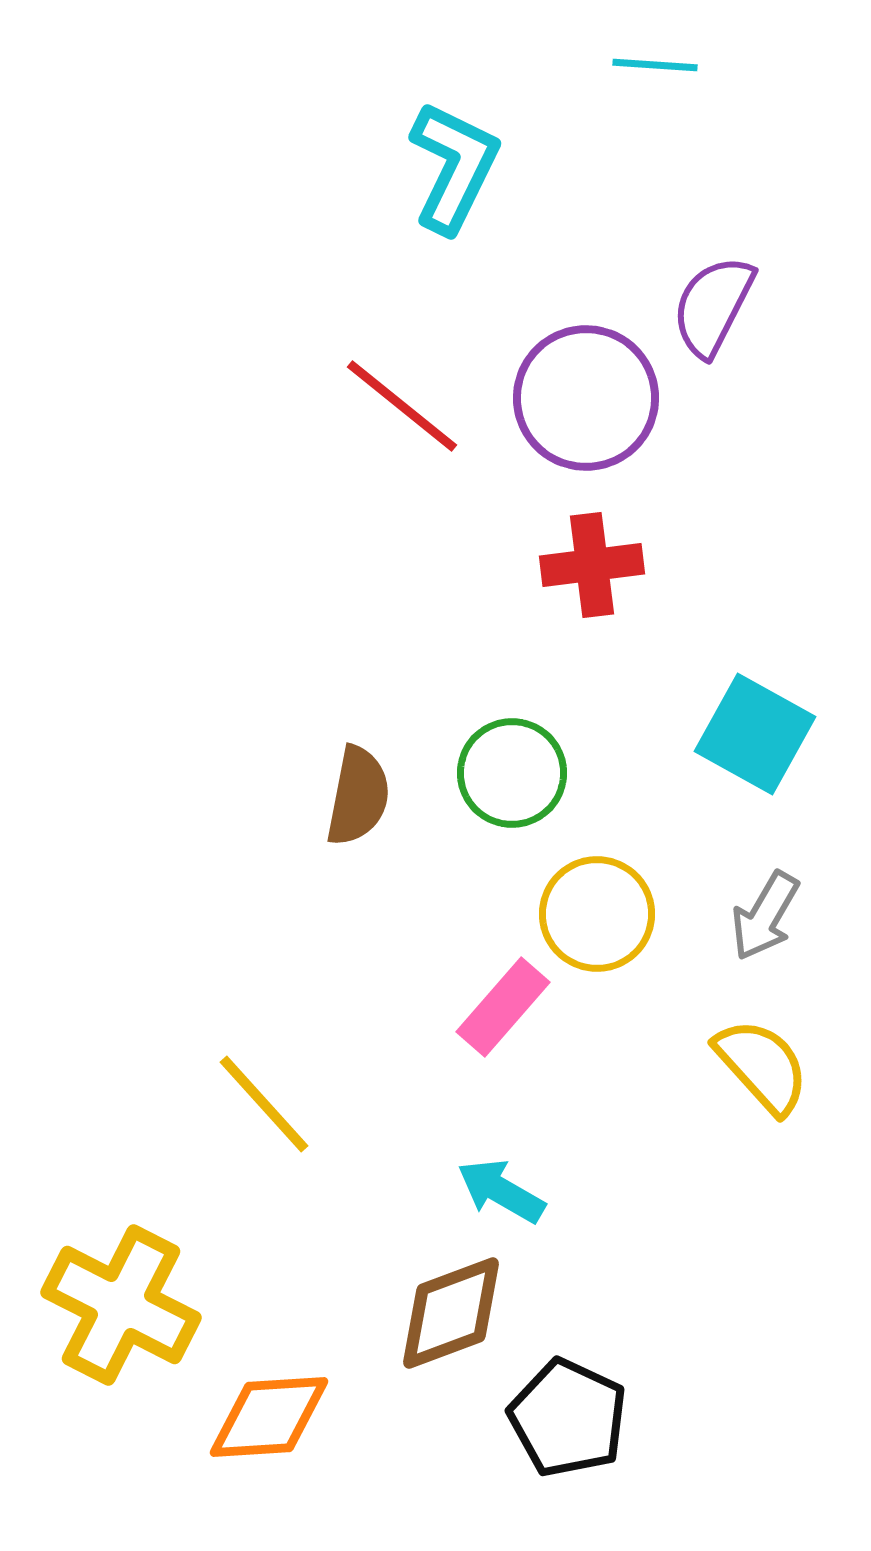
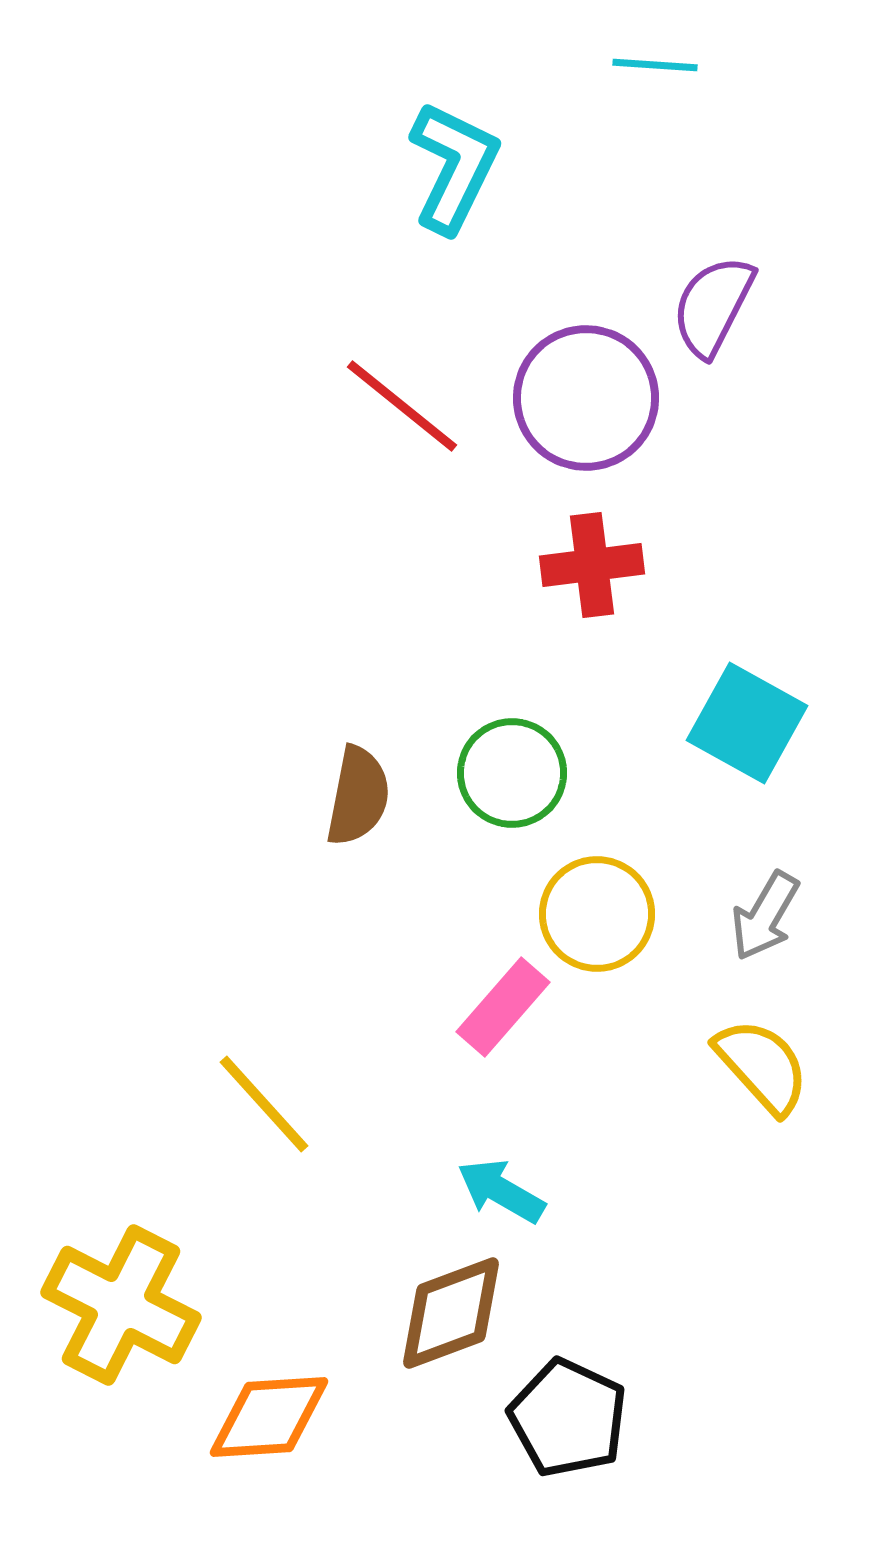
cyan square: moved 8 px left, 11 px up
